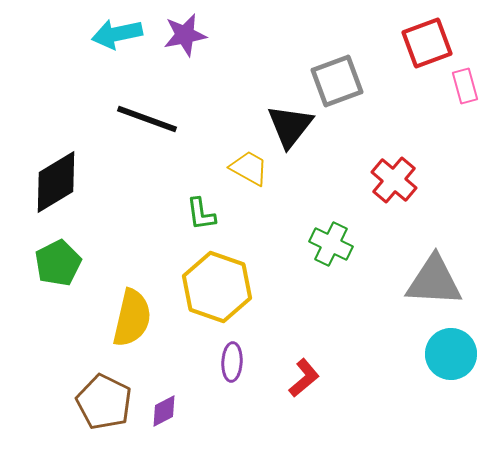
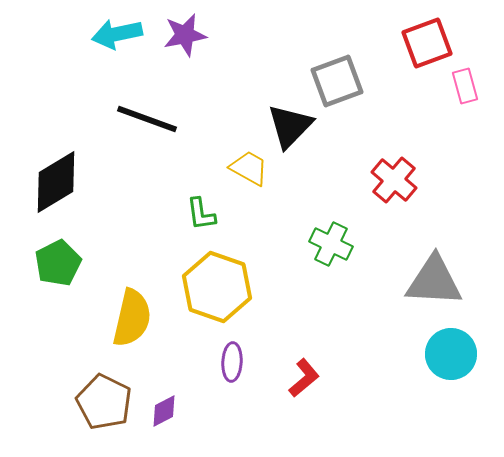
black triangle: rotated 6 degrees clockwise
